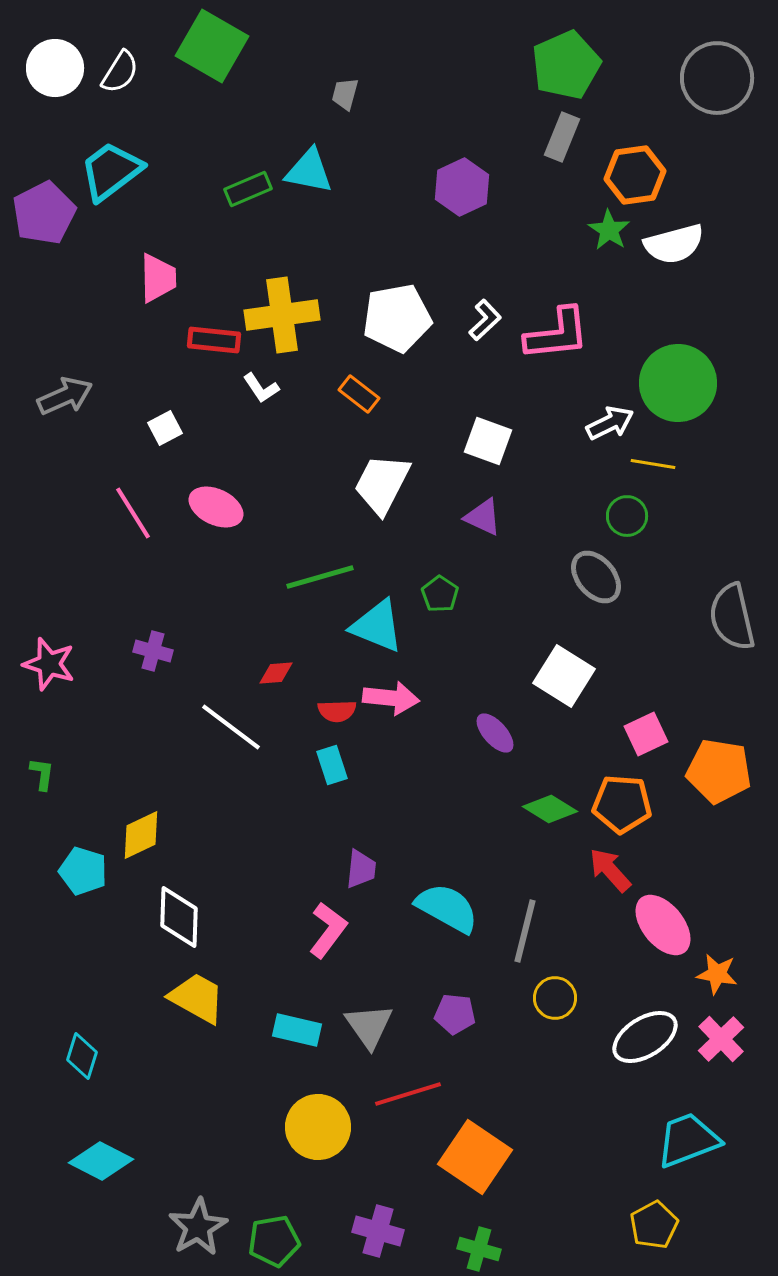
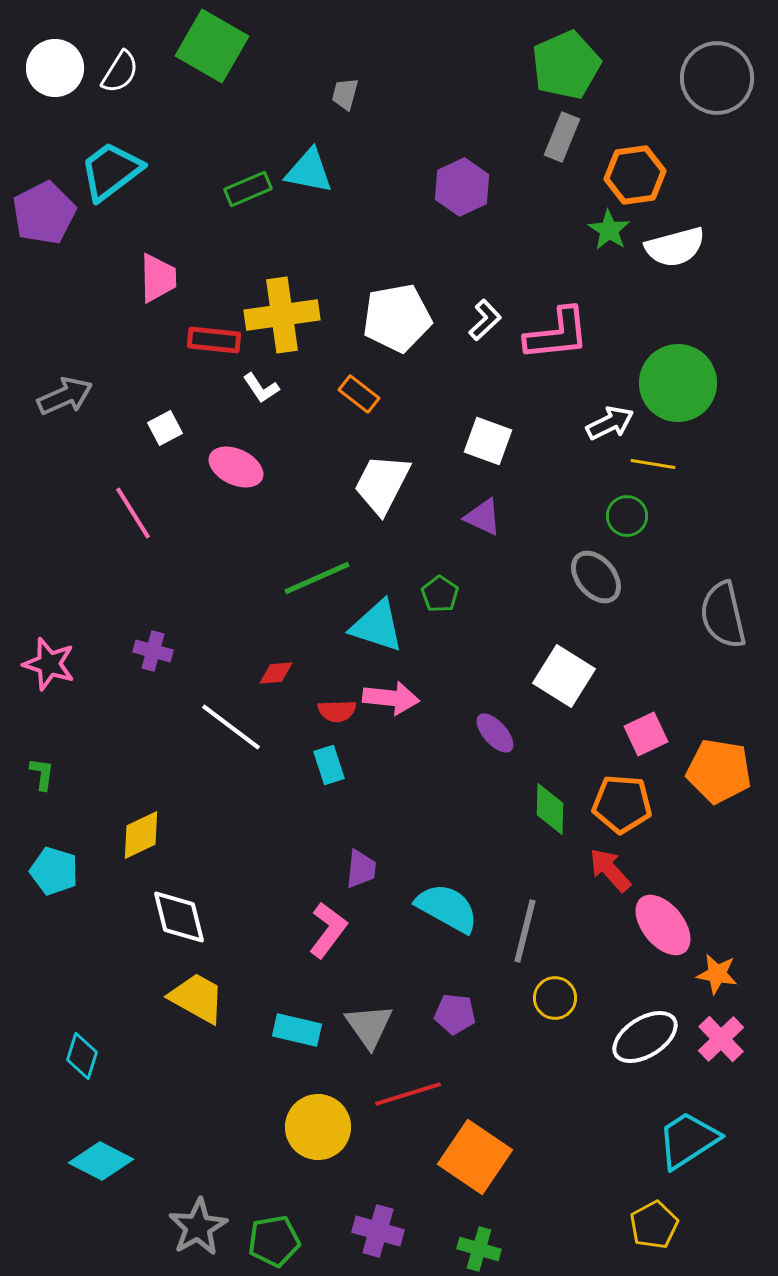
white semicircle at (674, 244): moved 1 px right, 3 px down
pink ellipse at (216, 507): moved 20 px right, 40 px up
green line at (320, 577): moved 3 px left, 1 px down; rotated 8 degrees counterclockwise
gray semicircle at (732, 617): moved 9 px left, 2 px up
cyan triangle at (377, 626): rotated 4 degrees counterclockwise
cyan rectangle at (332, 765): moved 3 px left
green diamond at (550, 809): rotated 60 degrees clockwise
cyan pentagon at (83, 871): moved 29 px left
white diamond at (179, 917): rotated 16 degrees counterclockwise
cyan trapezoid at (688, 1140): rotated 12 degrees counterclockwise
